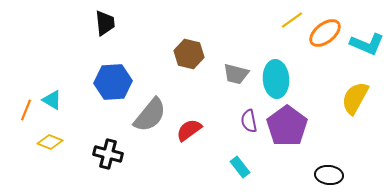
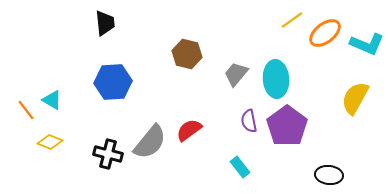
brown hexagon: moved 2 px left
gray trapezoid: rotated 116 degrees clockwise
orange line: rotated 60 degrees counterclockwise
gray semicircle: moved 27 px down
